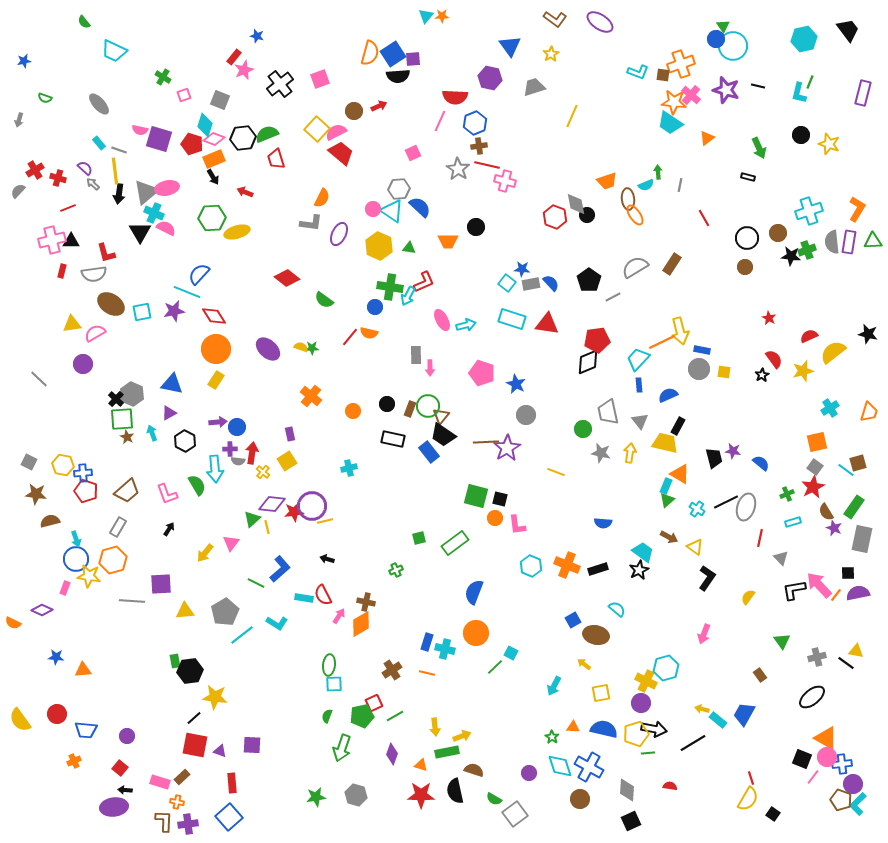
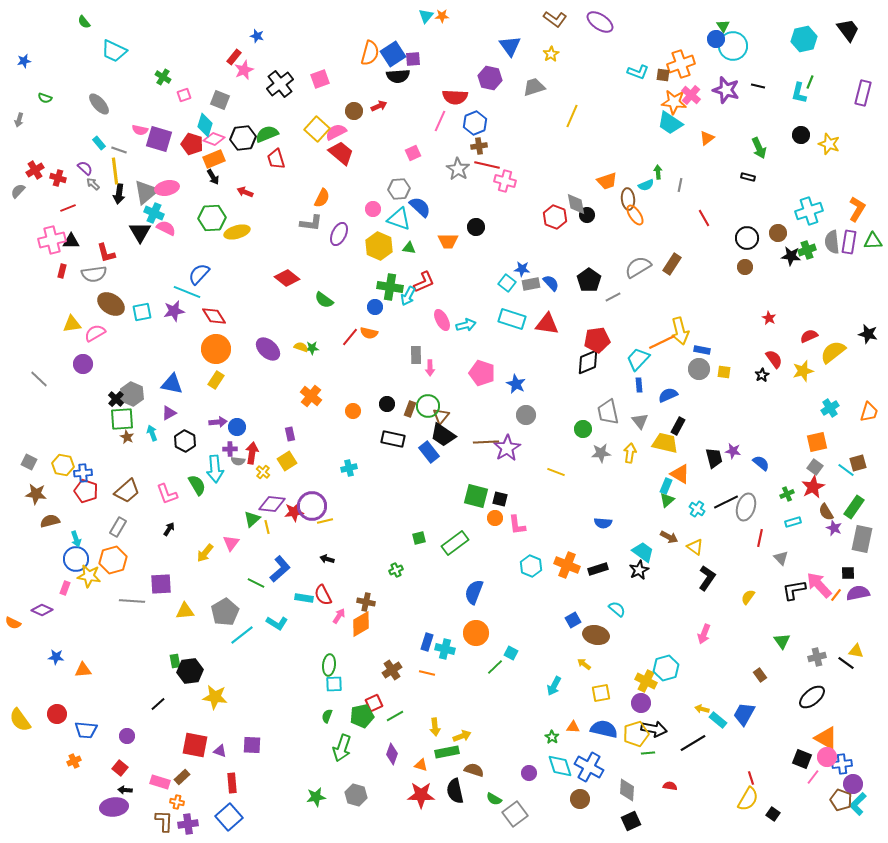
cyan triangle at (392, 211): moved 7 px right, 8 px down; rotated 15 degrees counterclockwise
gray semicircle at (635, 267): moved 3 px right
gray star at (601, 453): rotated 18 degrees counterclockwise
black line at (194, 718): moved 36 px left, 14 px up
